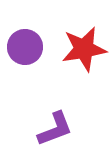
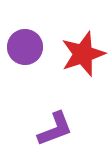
red star: moved 1 px left, 5 px down; rotated 9 degrees counterclockwise
